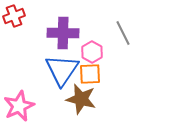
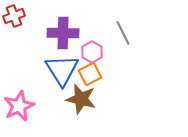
blue triangle: rotated 6 degrees counterclockwise
orange square: rotated 25 degrees counterclockwise
